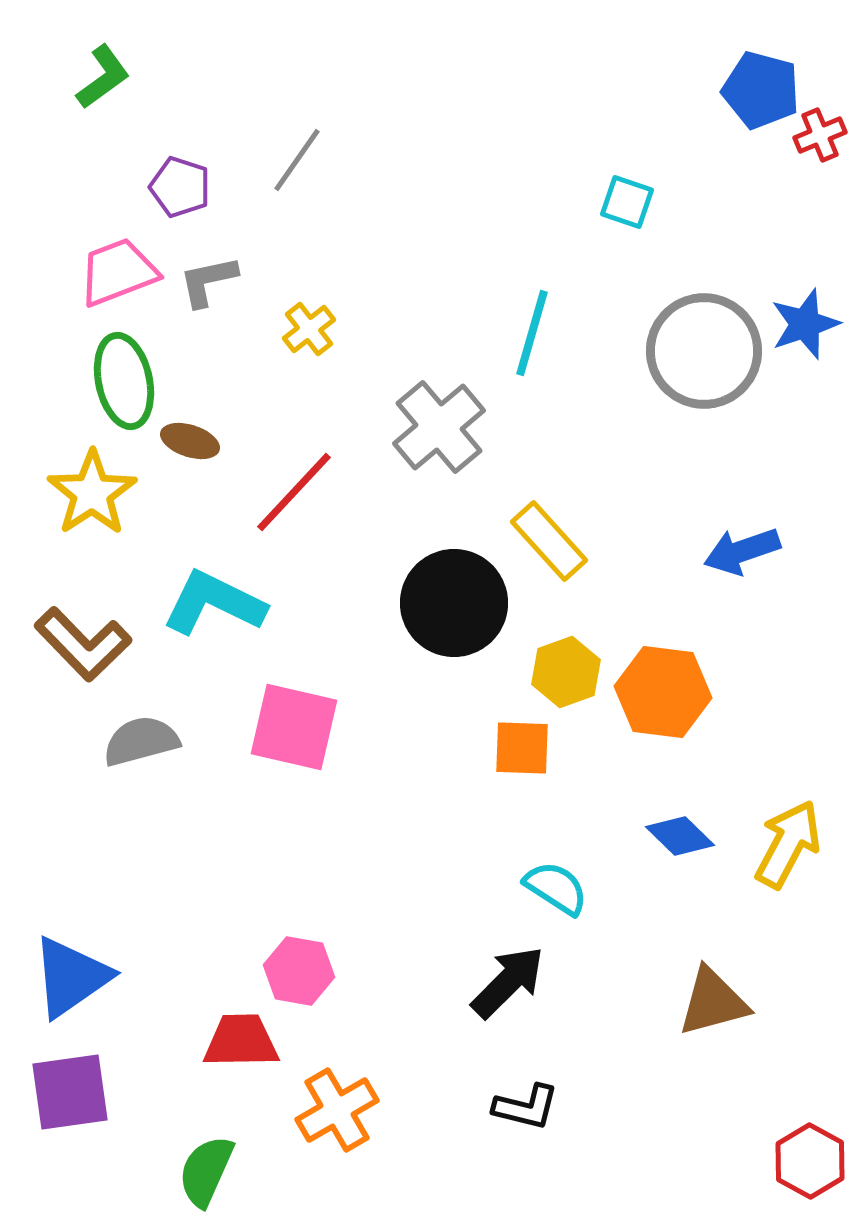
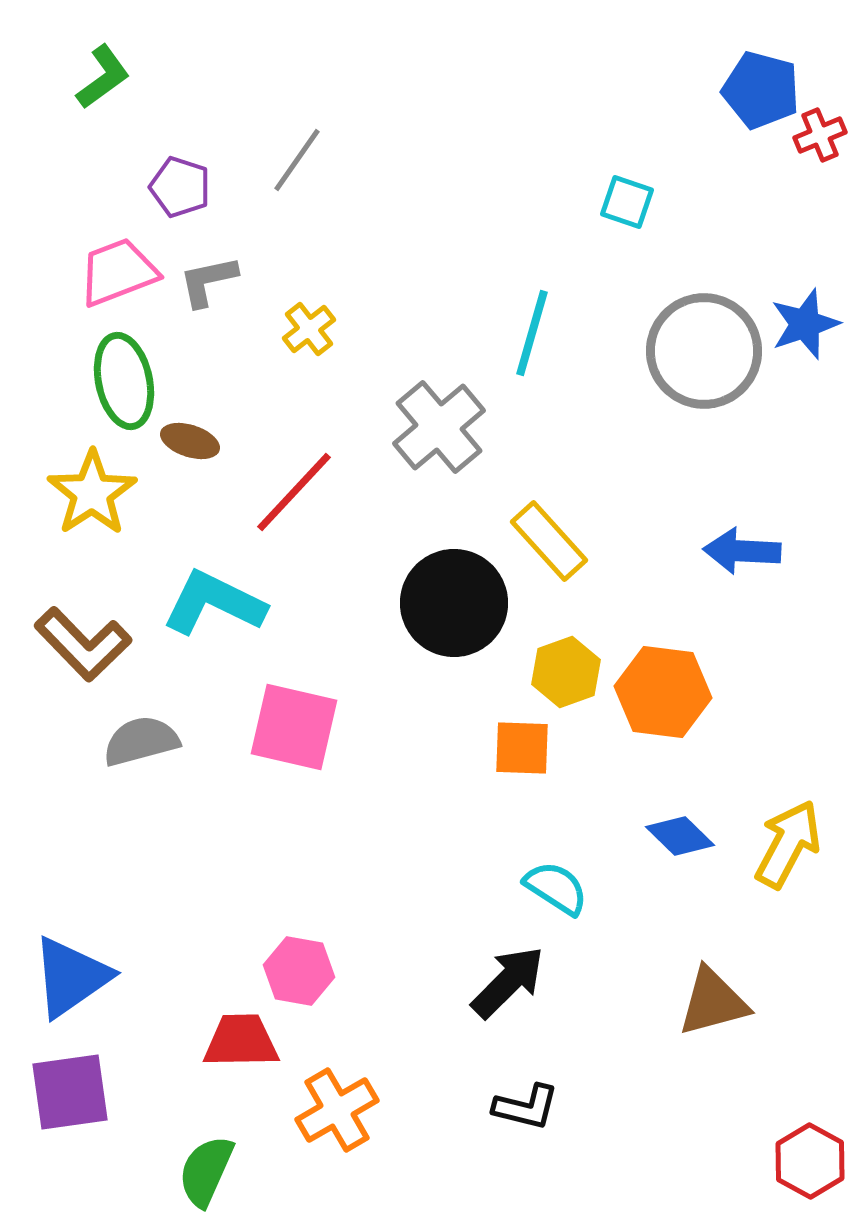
blue arrow: rotated 22 degrees clockwise
